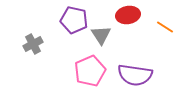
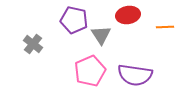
orange line: rotated 36 degrees counterclockwise
gray cross: rotated 24 degrees counterclockwise
